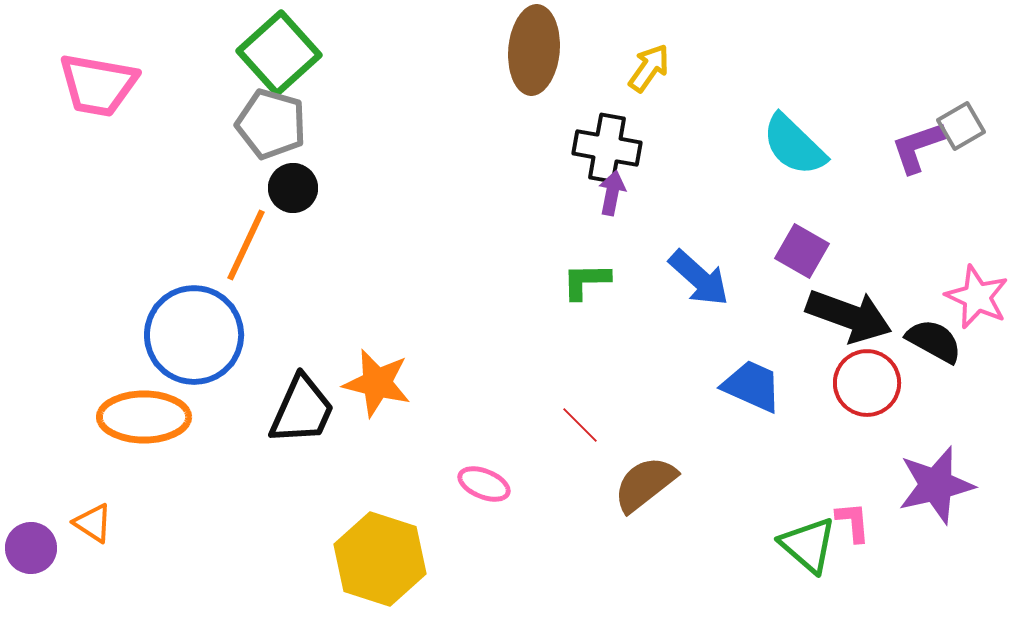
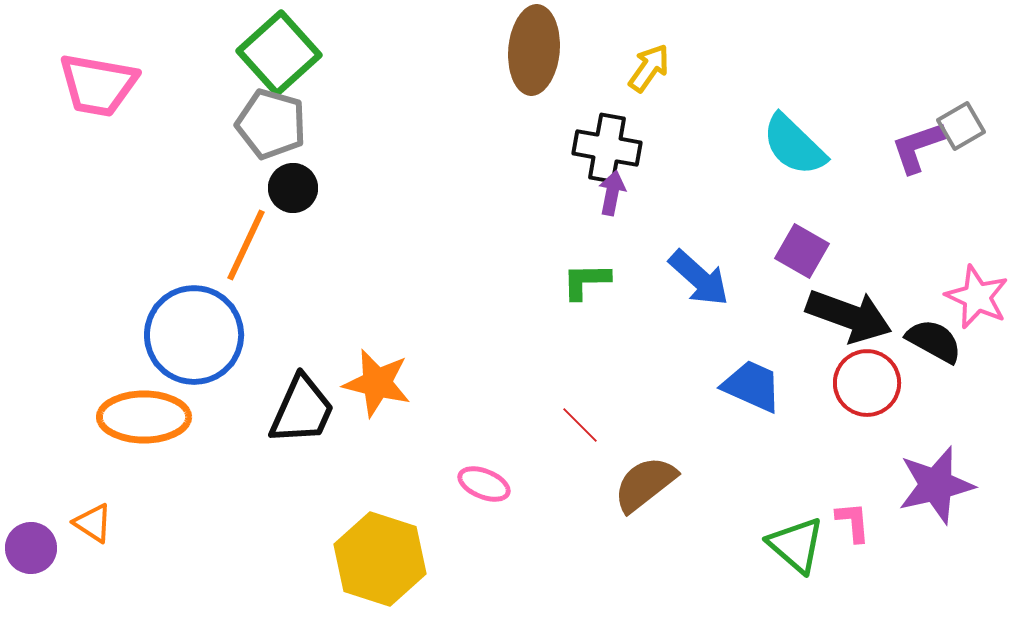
green triangle: moved 12 px left
